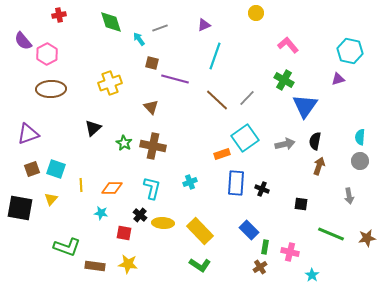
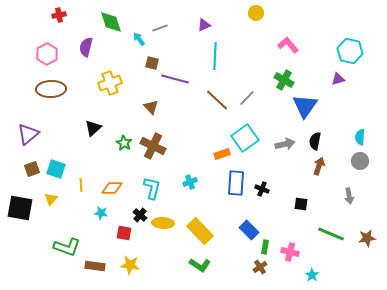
purple semicircle at (23, 41): moved 63 px right, 6 px down; rotated 54 degrees clockwise
cyan line at (215, 56): rotated 16 degrees counterclockwise
purple triangle at (28, 134): rotated 20 degrees counterclockwise
brown cross at (153, 146): rotated 15 degrees clockwise
yellow star at (128, 264): moved 2 px right, 1 px down
